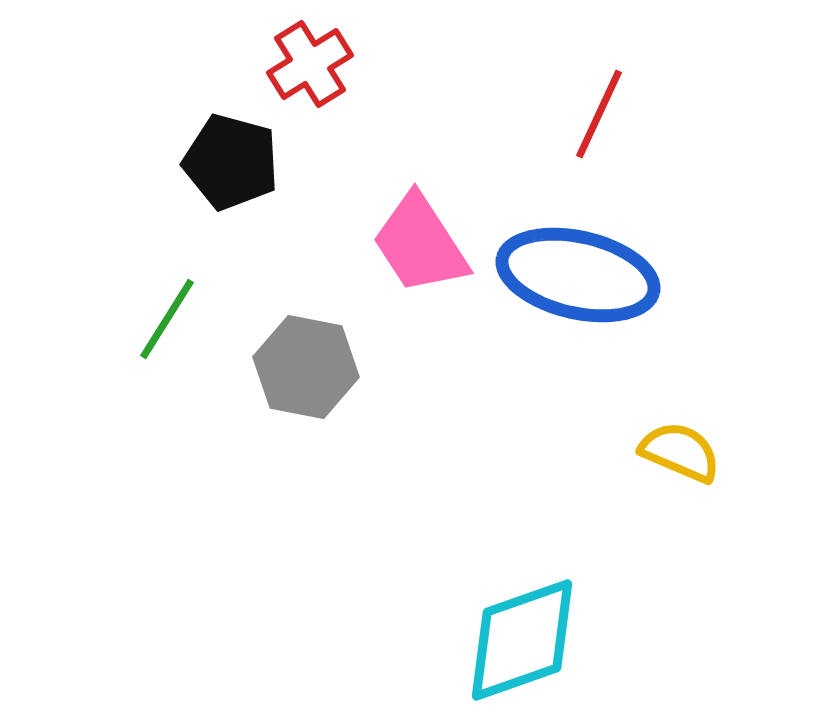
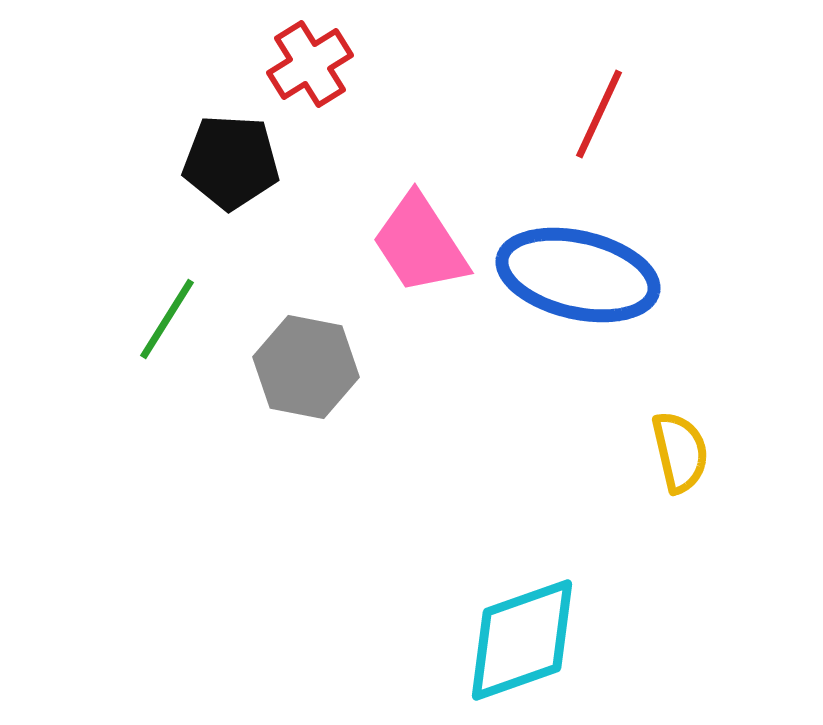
black pentagon: rotated 12 degrees counterclockwise
yellow semicircle: rotated 54 degrees clockwise
